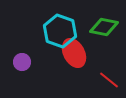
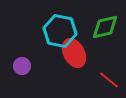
green diamond: moved 1 px right; rotated 24 degrees counterclockwise
cyan hexagon: rotated 8 degrees counterclockwise
purple circle: moved 4 px down
